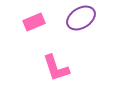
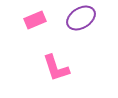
pink rectangle: moved 1 px right, 2 px up
